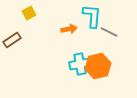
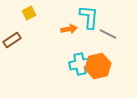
cyan L-shape: moved 3 px left, 1 px down
gray line: moved 1 px left, 2 px down
